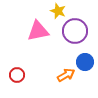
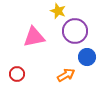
pink triangle: moved 4 px left, 6 px down
blue circle: moved 2 px right, 5 px up
red circle: moved 1 px up
